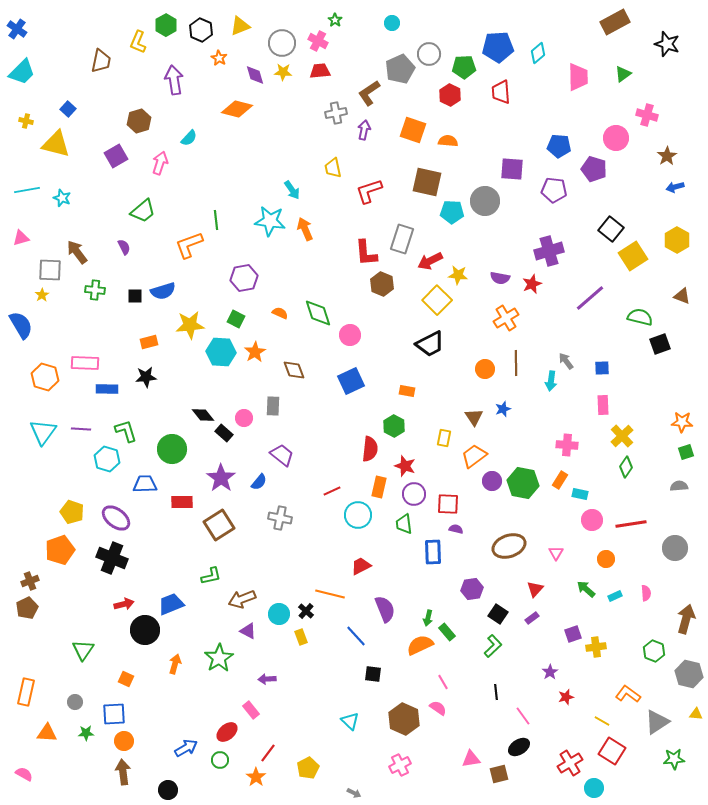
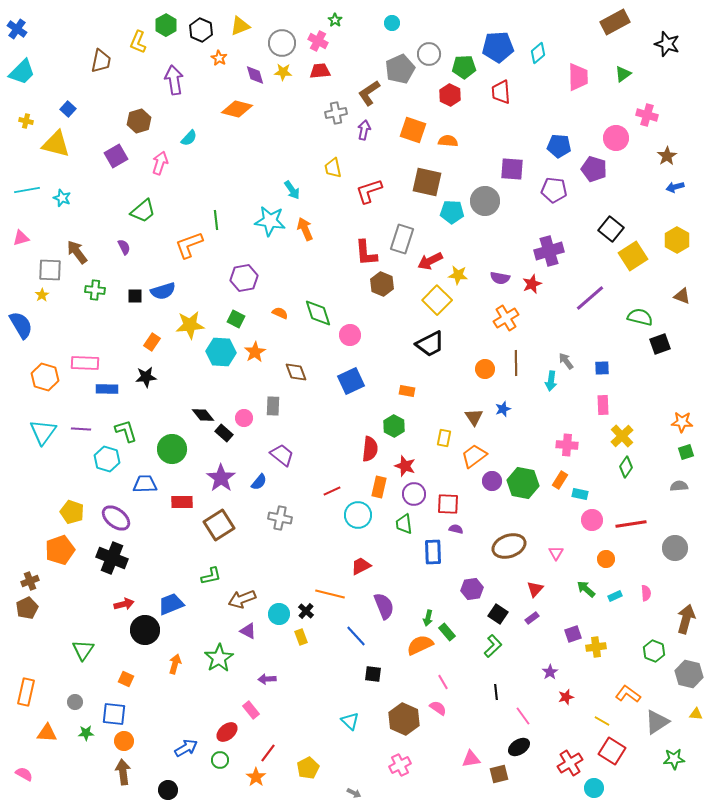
orange rectangle at (149, 342): moved 3 px right; rotated 42 degrees counterclockwise
brown diamond at (294, 370): moved 2 px right, 2 px down
purple semicircle at (385, 609): moved 1 px left, 3 px up
blue square at (114, 714): rotated 10 degrees clockwise
